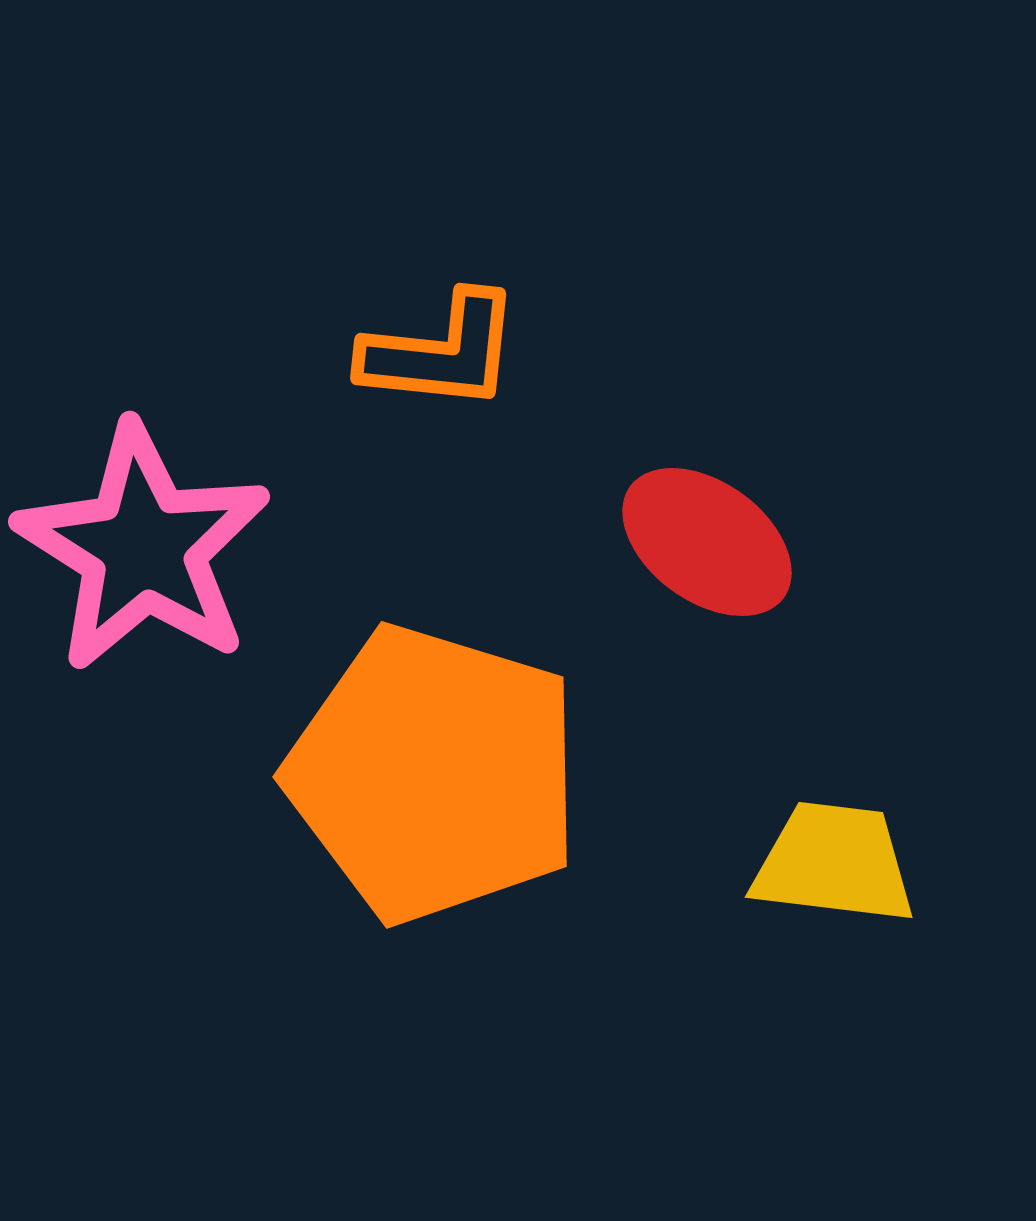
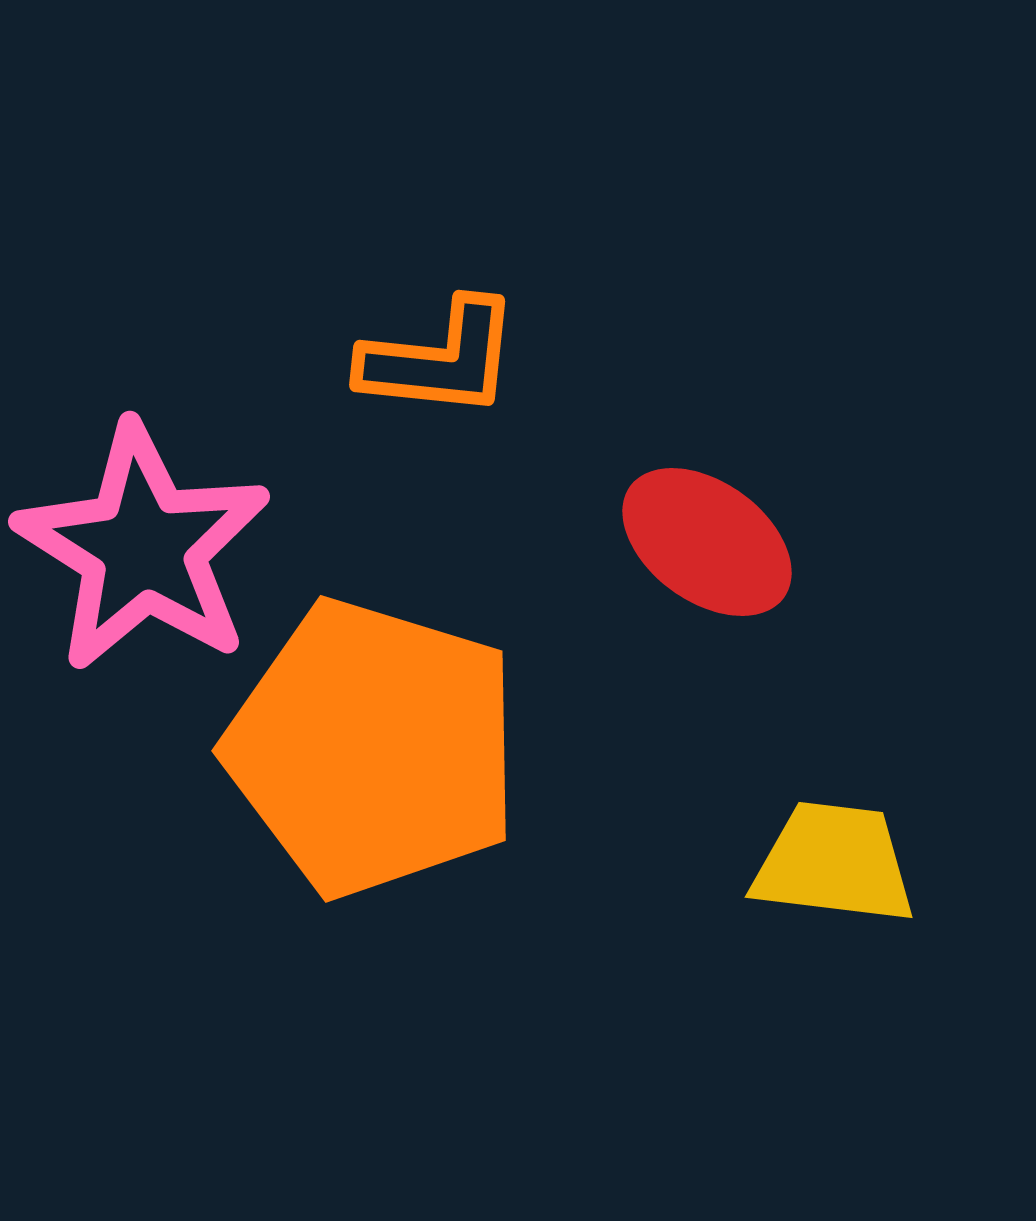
orange L-shape: moved 1 px left, 7 px down
orange pentagon: moved 61 px left, 26 px up
